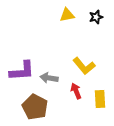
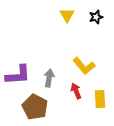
yellow triangle: rotated 49 degrees counterclockwise
purple L-shape: moved 4 px left, 4 px down
gray arrow: rotated 90 degrees clockwise
